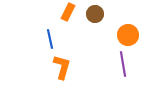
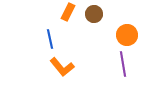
brown circle: moved 1 px left
orange circle: moved 1 px left
orange L-shape: rotated 125 degrees clockwise
